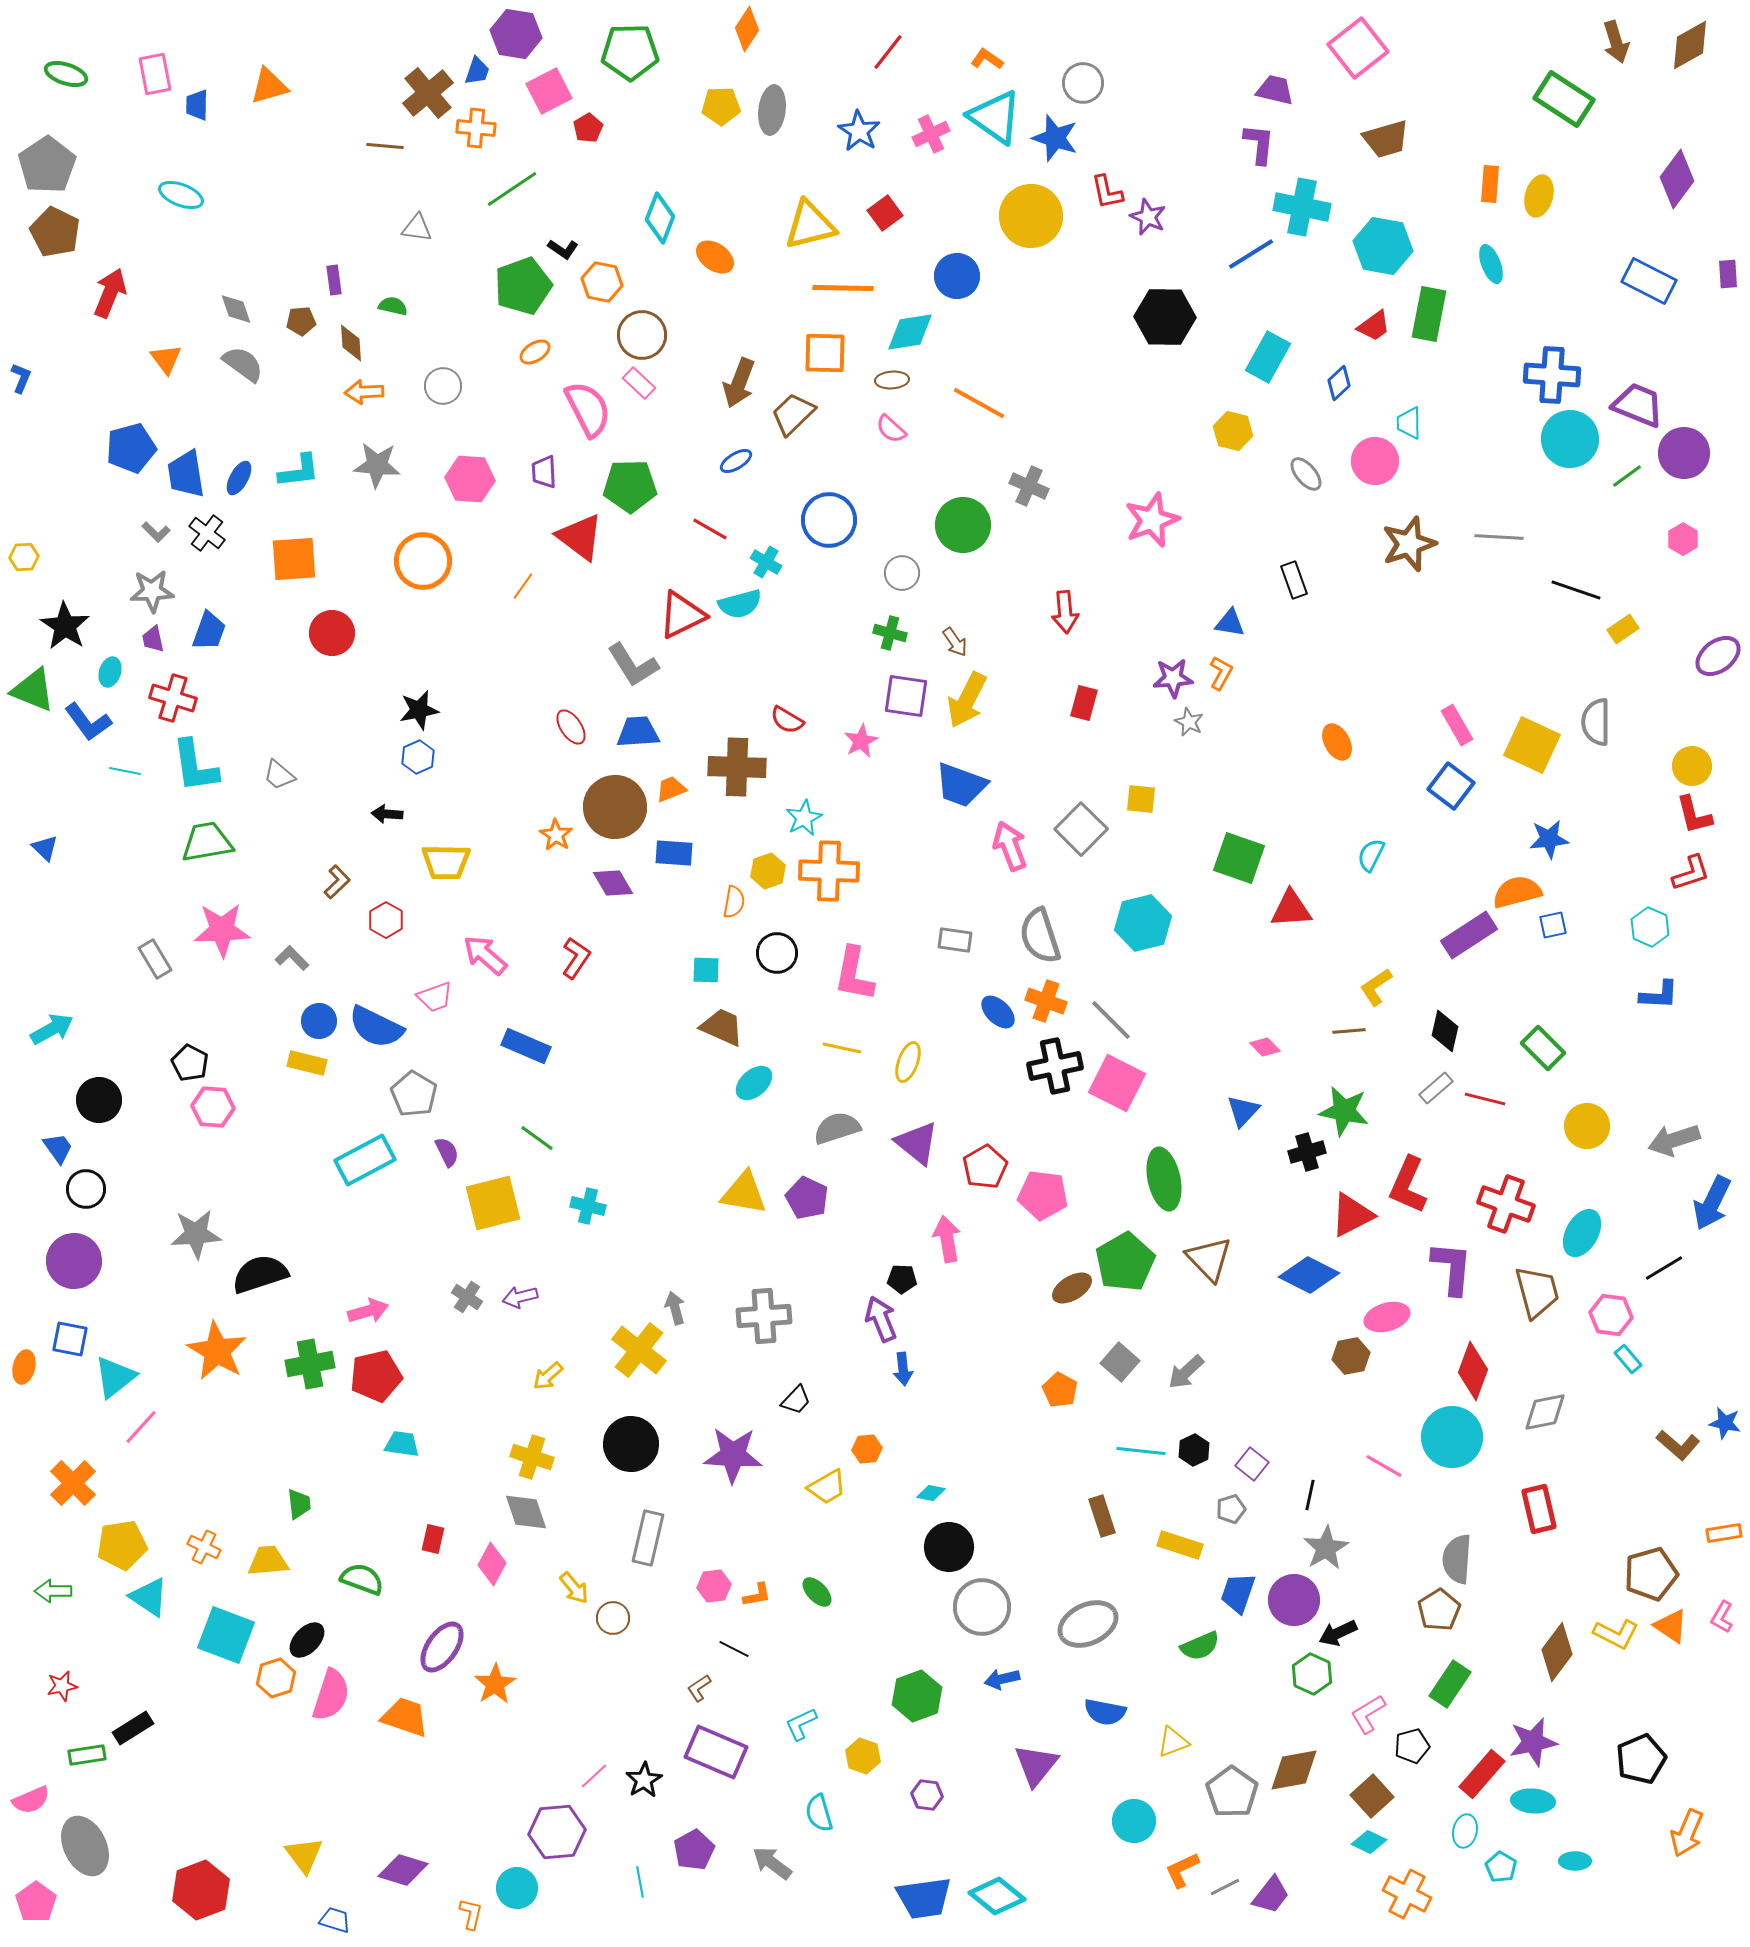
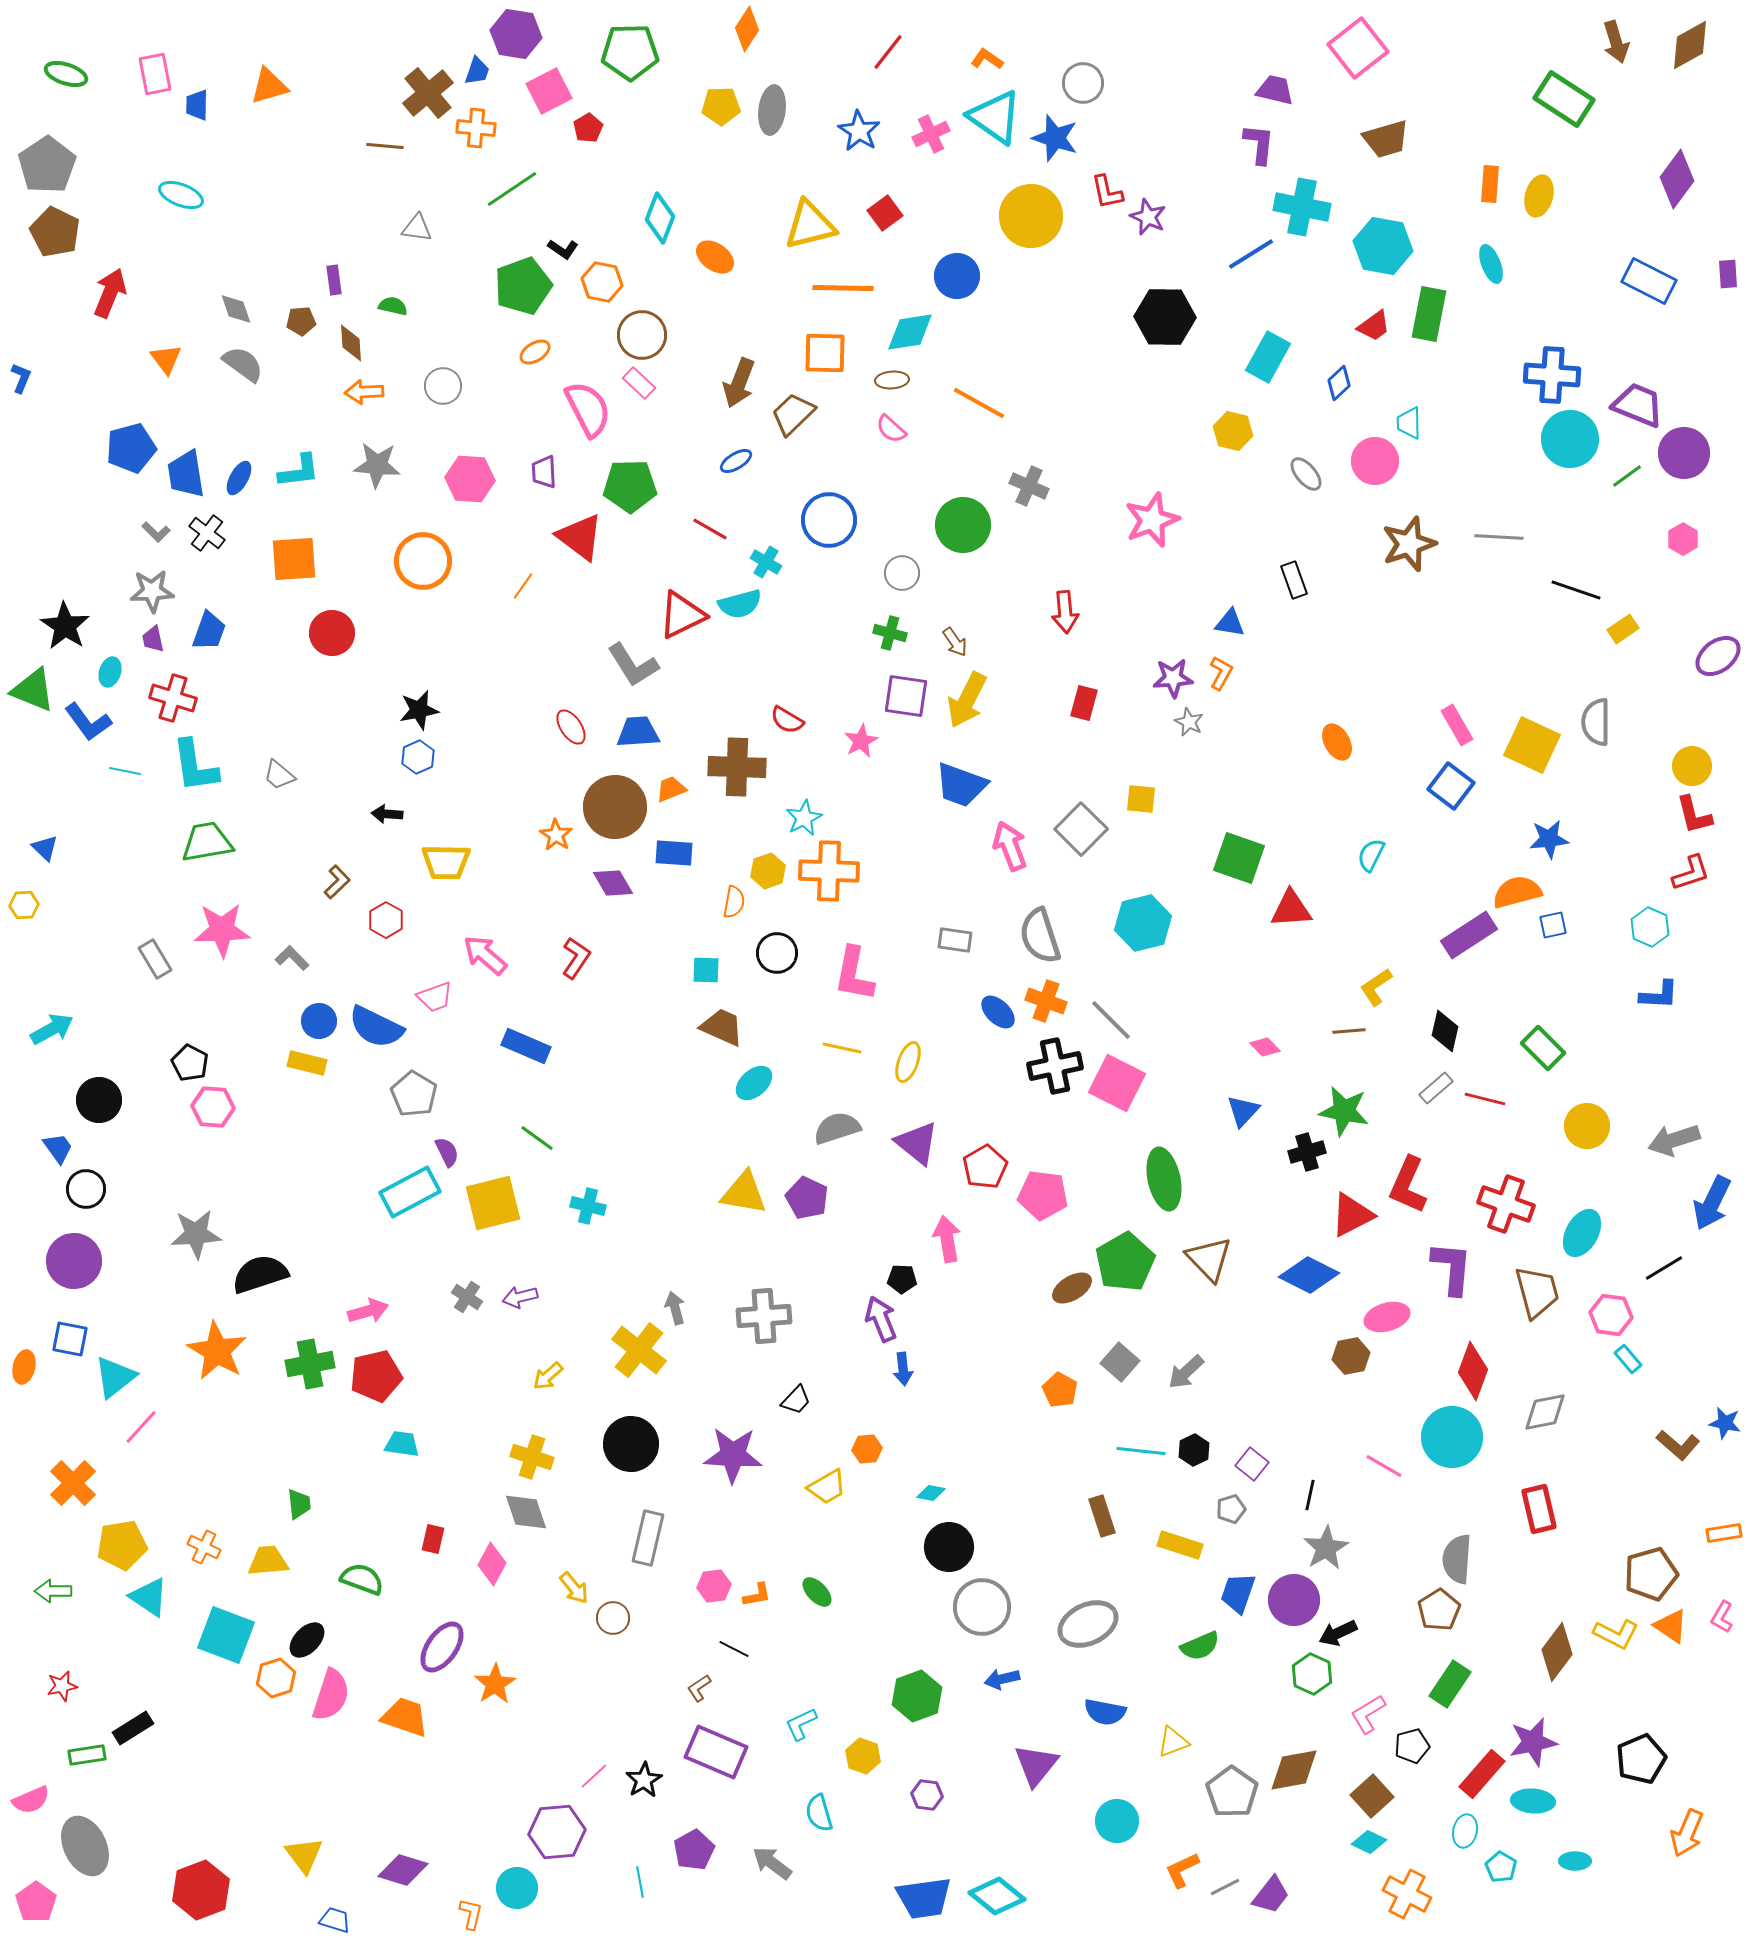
yellow hexagon at (24, 557): moved 348 px down
cyan rectangle at (365, 1160): moved 45 px right, 32 px down
cyan circle at (1134, 1821): moved 17 px left
